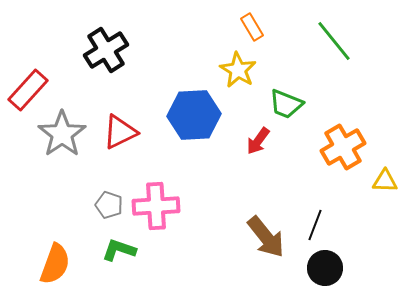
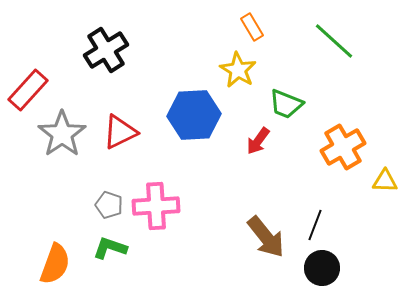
green line: rotated 9 degrees counterclockwise
green L-shape: moved 9 px left, 2 px up
black circle: moved 3 px left
